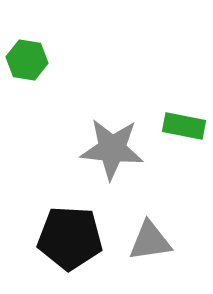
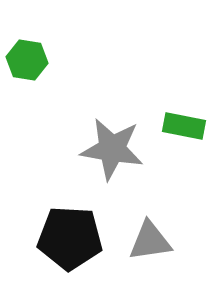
gray star: rotated 4 degrees clockwise
